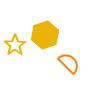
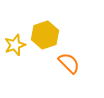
yellow star: rotated 15 degrees clockwise
